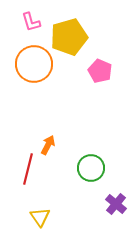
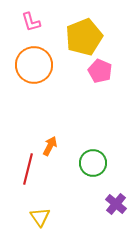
yellow pentagon: moved 15 px right; rotated 6 degrees counterclockwise
orange circle: moved 1 px down
orange arrow: moved 2 px right, 1 px down
green circle: moved 2 px right, 5 px up
